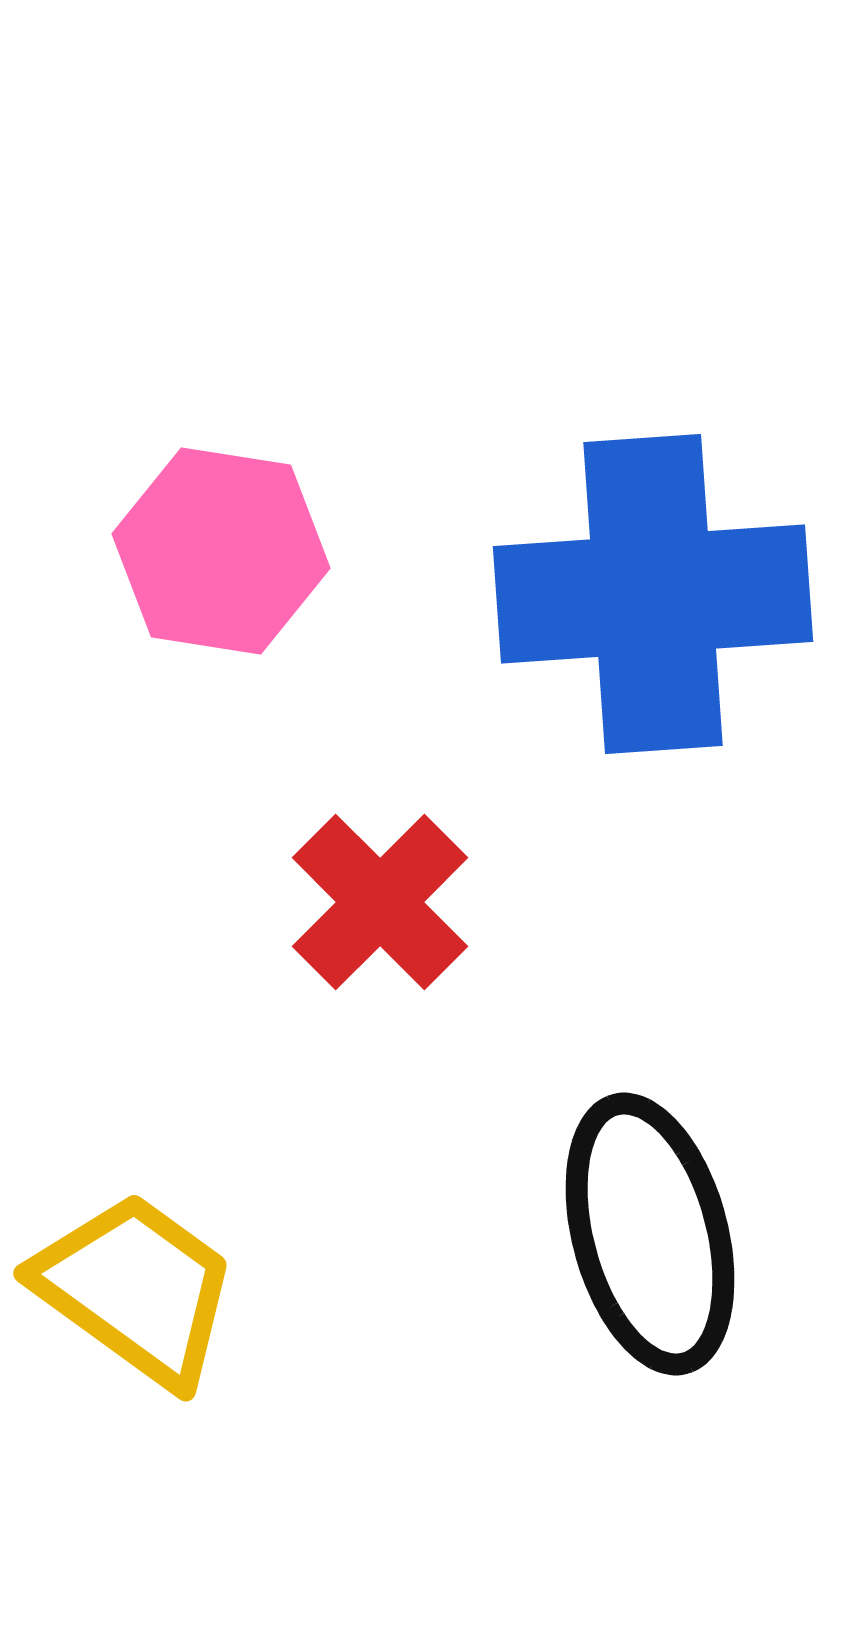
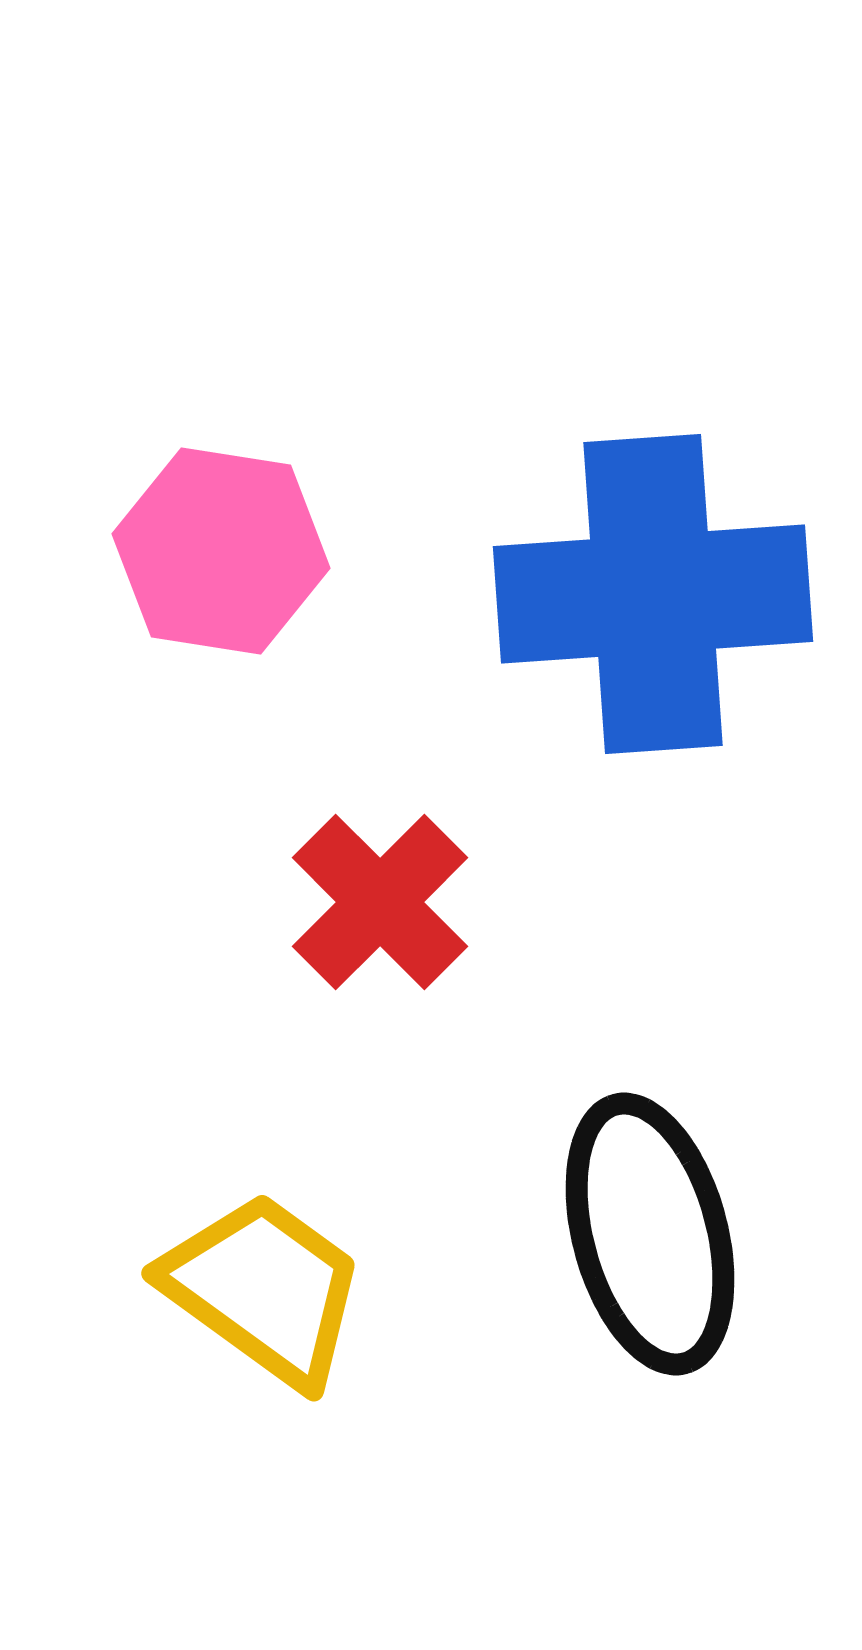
yellow trapezoid: moved 128 px right
